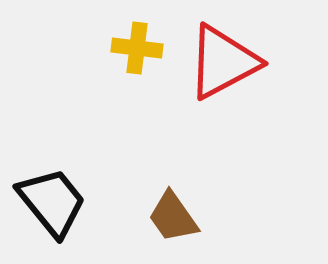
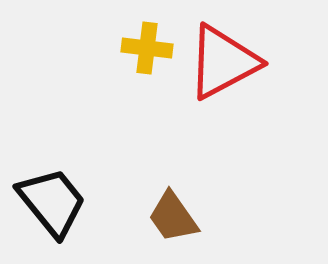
yellow cross: moved 10 px right
